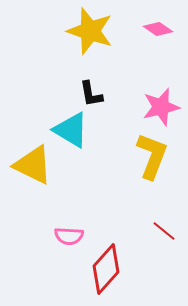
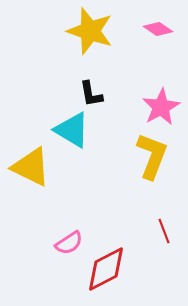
pink star: rotated 15 degrees counterclockwise
cyan triangle: moved 1 px right
yellow triangle: moved 2 px left, 2 px down
red line: rotated 30 degrees clockwise
pink semicircle: moved 7 px down; rotated 36 degrees counterclockwise
red diamond: rotated 21 degrees clockwise
